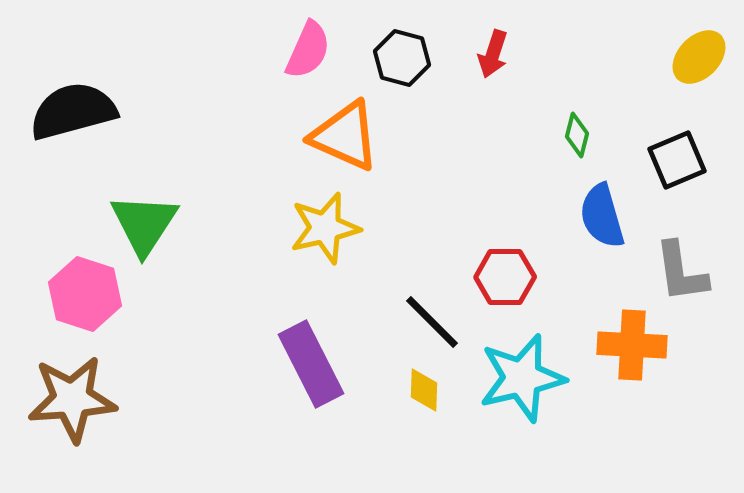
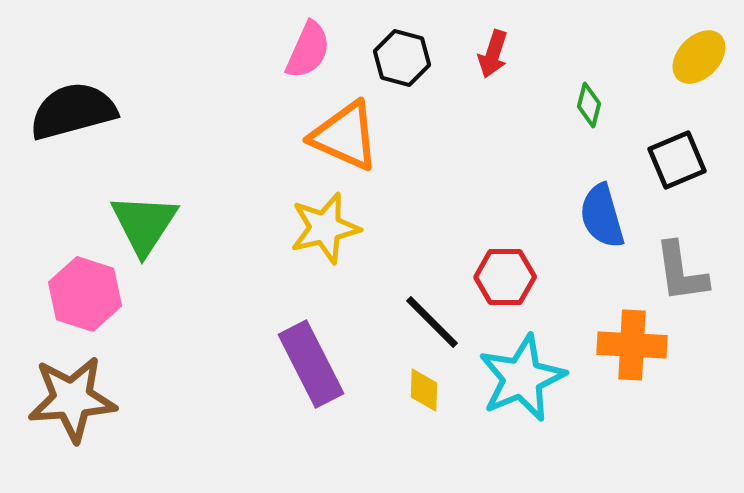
green diamond: moved 12 px right, 30 px up
cyan star: rotated 10 degrees counterclockwise
